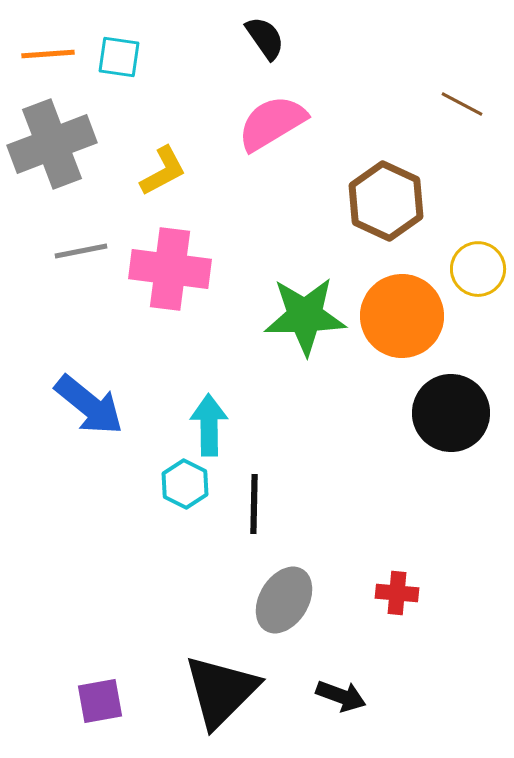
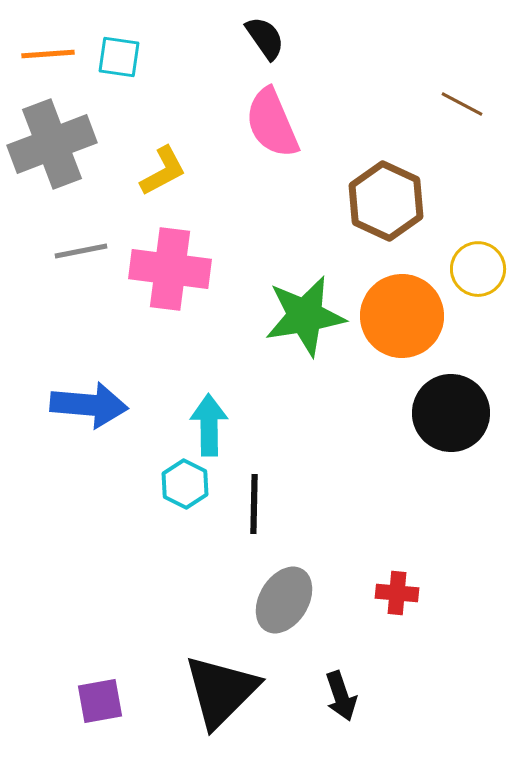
pink semicircle: rotated 82 degrees counterclockwise
green star: rotated 8 degrees counterclockwise
blue arrow: rotated 34 degrees counterclockwise
black arrow: rotated 51 degrees clockwise
